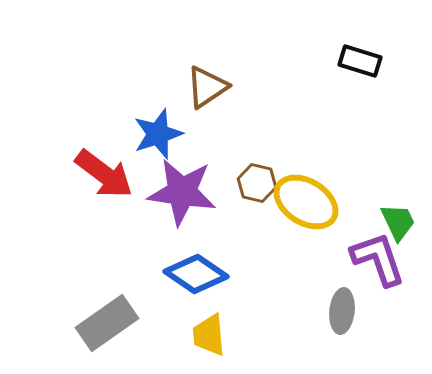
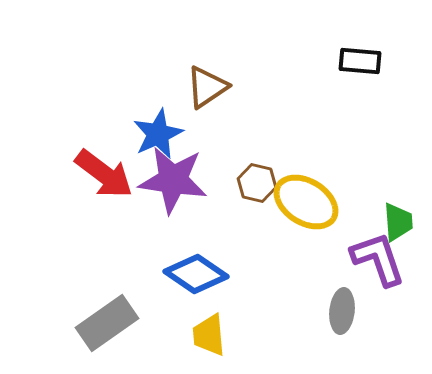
black rectangle: rotated 12 degrees counterclockwise
blue star: rotated 6 degrees counterclockwise
purple star: moved 9 px left, 12 px up
green trapezoid: rotated 21 degrees clockwise
